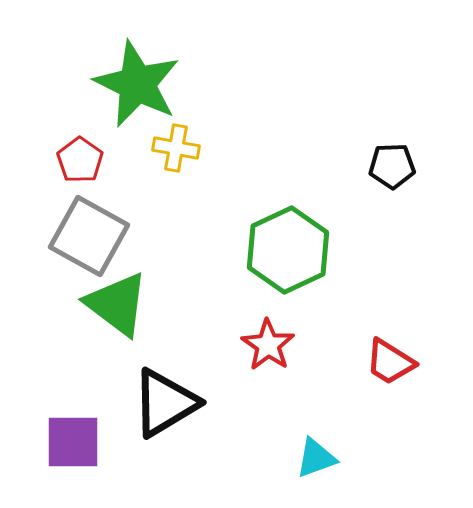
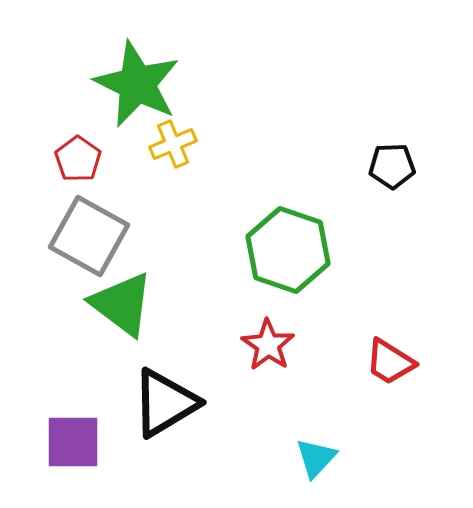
yellow cross: moved 3 px left, 4 px up; rotated 33 degrees counterclockwise
red pentagon: moved 2 px left, 1 px up
green hexagon: rotated 16 degrees counterclockwise
green triangle: moved 5 px right
cyan triangle: rotated 27 degrees counterclockwise
